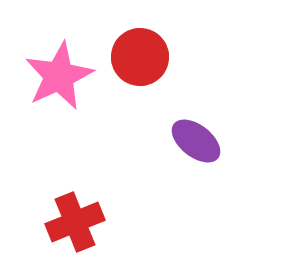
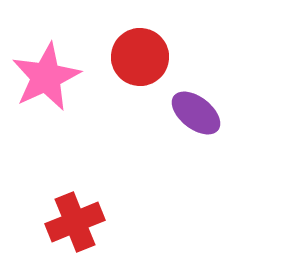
pink star: moved 13 px left, 1 px down
purple ellipse: moved 28 px up
